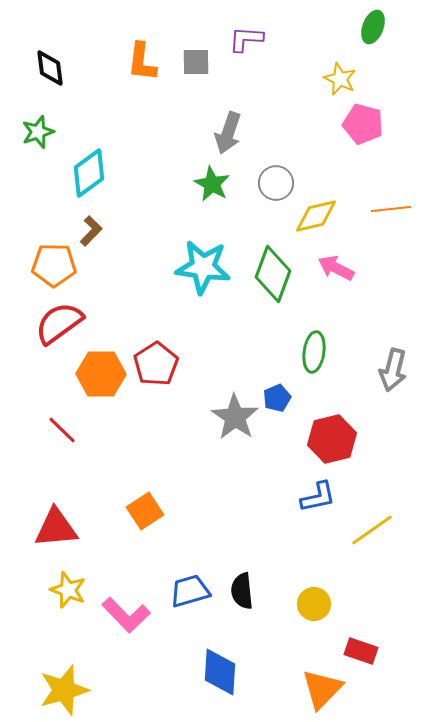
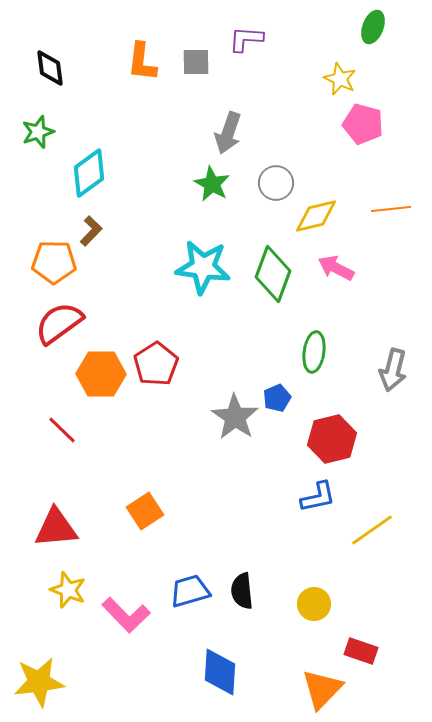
orange pentagon at (54, 265): moved 3 px up
yellow star at (64, 690): moved 25 px left, 8 px up; rotated 9 degrees clockwise
